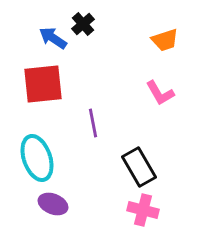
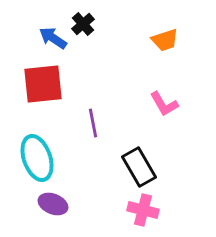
pink L-shape: moved 4 px right, 11 px down
